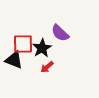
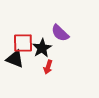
red square: moved 1 px up
black triangle: moved 1 px right, 1 px up
red arrow: moved 1 px right; rotated 32 degrees counterclockwise
